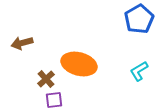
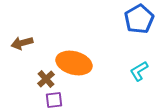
orange ellipse: moved 5 px left, 1 px up
